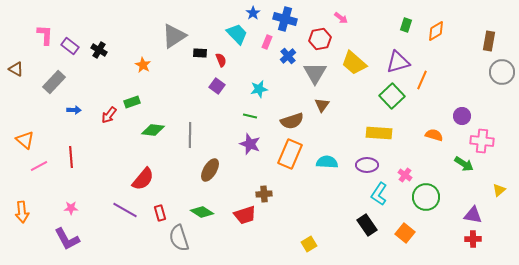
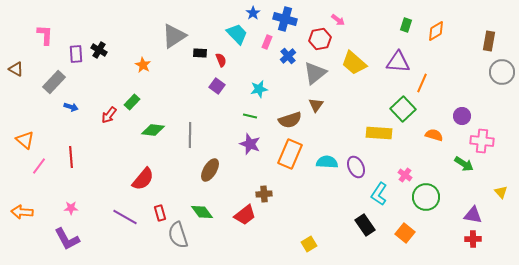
pink arrow at (341, 18): moved 3 px left, 2 px down
purple rectangle at (70, 46): moved 6 px right, 8 px down; rotated 48 degrees clockwise
purple triangle at (398, 62): rotated 20 degrees clockwise
gray triangle at (315, 73): rotated 20 degrees clockwise
orange line at (422, 80): moved 3 px down
green square at (392, 96): moved 11 px right, 13 px down
green rectangle at (132, 102): rotated 28 degrees counterclockwise
brown triangle at (322, 105): moved 6 px left
blue arrow at (74, 110): moved 3 px left, 3 px up; rotated 16 degrees clockwise
brown semicircle at (292, 121): moved 2 px left, 1 px up
purple ellipse at (367, 165): moved 11 px left, 2 px down; rotated 65 degrees clockwise
pink line at (39, 166): rotated 24 degrees counterclockwise
yellow triangle at (499, 190): moved 2 px right, 2 px down; rotated 32 degrees counterclockwise
purple line at (125, 210): moved 7 px down
orange arrow at (22, 212): rotated 100 degrees clockwise
green diamond at (202, 212): rotated 20 degrees clockwise
red trapezoid at (245, 215): rotated 20 degrees counterclockwise
black rectangle at (367, 225): moved 2 px left
gray semicircle at (179, 238): moved 1 px left, 3 px up
